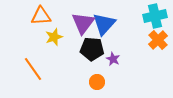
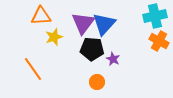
orange cross: moved 1 px right, 1 px down; rotated 18 degrees counterclockwise
